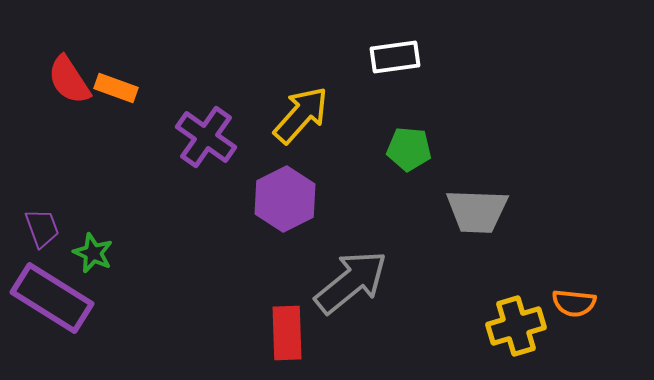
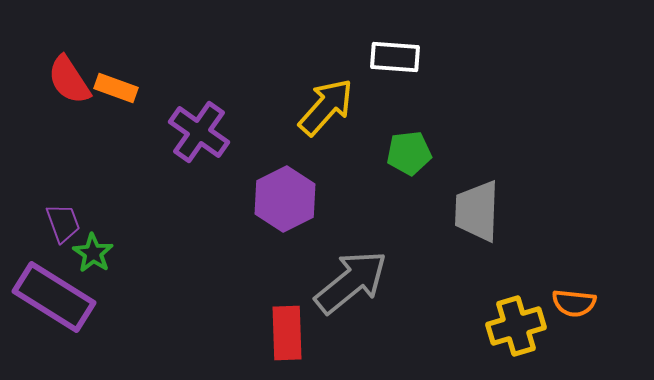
white rectangle: rotated 12 degrees clockwise
yellow arrow: moved 25 px right, 8 px up
purple cross: moved 7 px left, 5 px up
green pentagon: moved 4 px down; rotated 12 degrees counterclockwise
gray trapezoid: rotated 90 degrees clockwise
purple trapezoid: moved 21 px right, 5 px up
green star: rotated 9 degrees clockwise
purple rectangle: moved 2 px right, 1 px up
